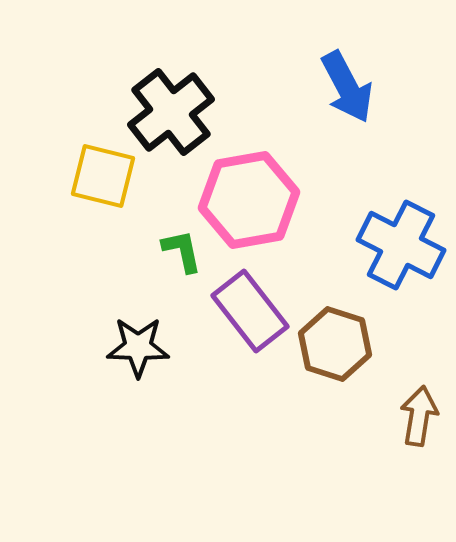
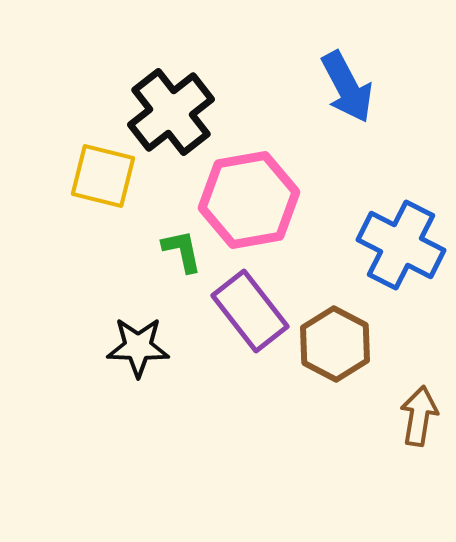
brown hexagon: rotated 10 degrees clockwise
